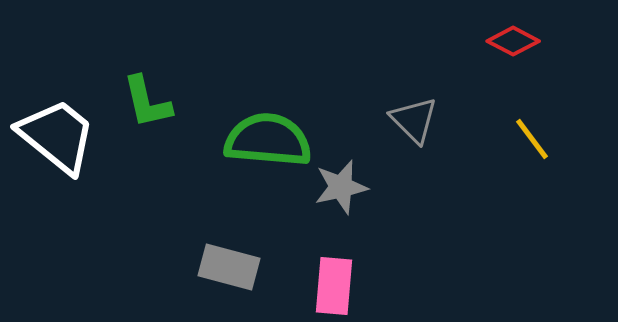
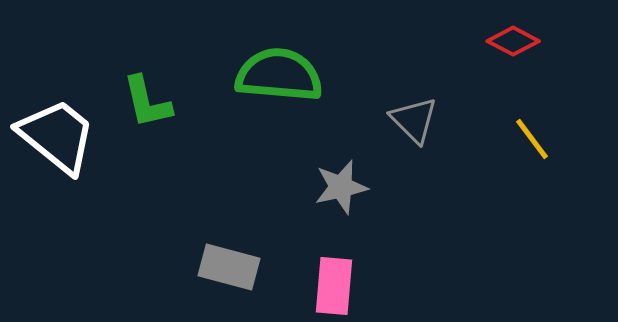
green semicircle: moved 11 px right, 65 px up
